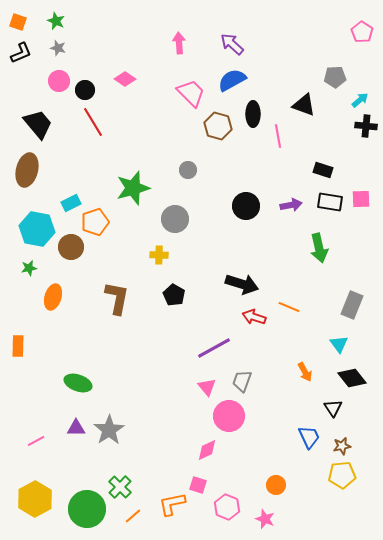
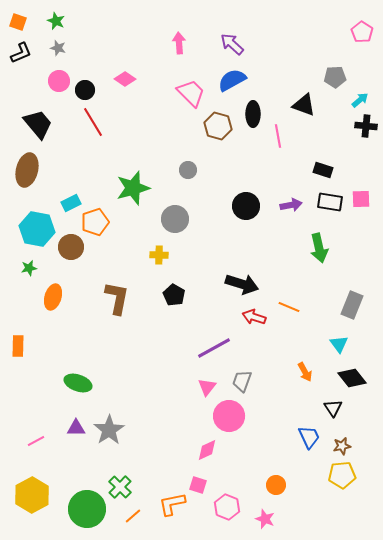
pink triangle at (207, 387): rotated 18 degrees clockwise
yellow hexagon at (35, 499): moved 3 px left, 4 px up
